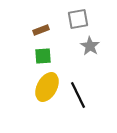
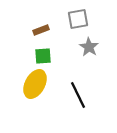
gray star: moved 1 px left, 1 px down
yellow ellipse: moved 12 px left, 3 px up
